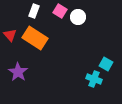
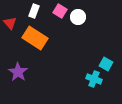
red triangle: moved 12 px up
